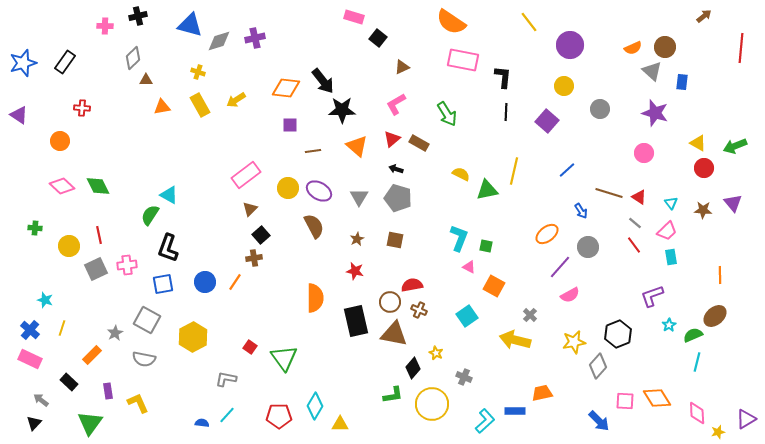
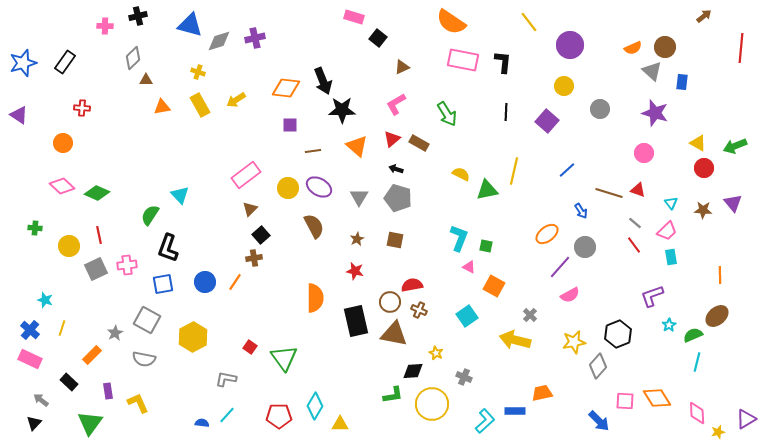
black L-shape at (503, 77): moved 15 px up
black arrow at (323, 81): rotated 16 degrees clockwise
orange circle at (60, 141): moved 3 px right, 2 px down
green diamond at (98, 186): moved 1 px left, 7 px down; rotated 40 degrees counterclockwise
purple ellipse at (319, 191): moved 4 px up
cyan triangle at (169, 195): moved 11 px right; rotated 18 degrees clockwise
red triangle at (639, 197): moved 1 px left, 7 px up; rotated 14 degrees counterclockwise
gray circle at (588, 247): moved 3 px left
brown ellipse at (715, 316): moved 2 px right
black diamond at (413, 368): moved 3 px down; rotated 45 degrees clockwise
